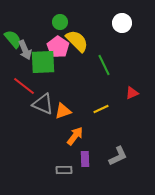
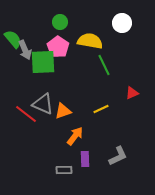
yellow semicircle: moved 13 px right; rotated 35 degrees counterclockwise
red line: moved 2 px right, 28 px down
